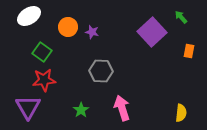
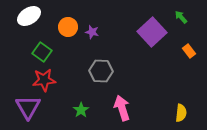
orange rectangle: rotated 48 degrees counterclockwise
